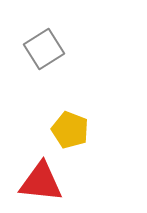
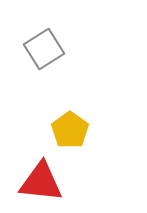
yellow pentagon: rotated 15 degrees clockwise
